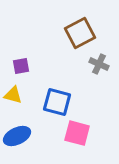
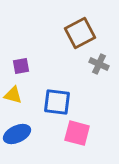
blue square: rotated 8 degrees counterclockwise
blue ellipse: moved 2 px up
